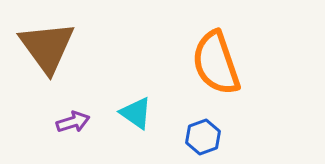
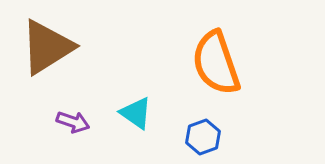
brown triangle: rotated 34 degrees clockwise
purple arrow: rotated 36 degrees clockwise
